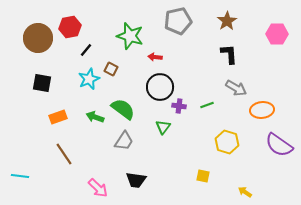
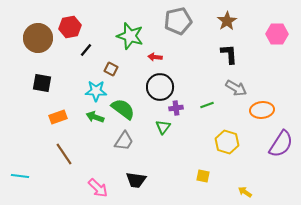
cyan star: moved 7 px right, 12 px down; rotated 25 degrees clockwise
purple cross: moved 3 px left, 2 px down; rotated 16 degrees counterclockwise
purple semicircle: moved 2 px right, 1 px up; rotated 92 degrees counterclockwise
